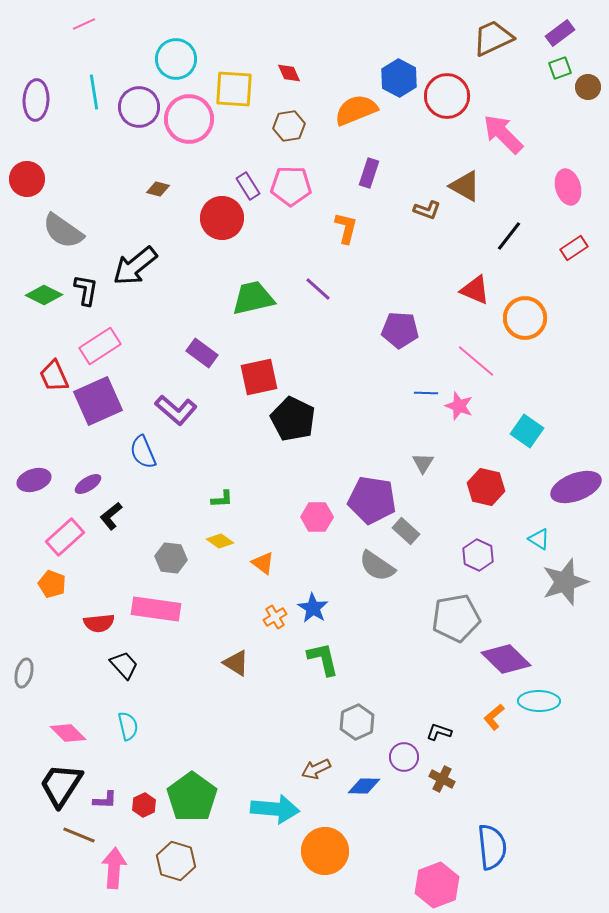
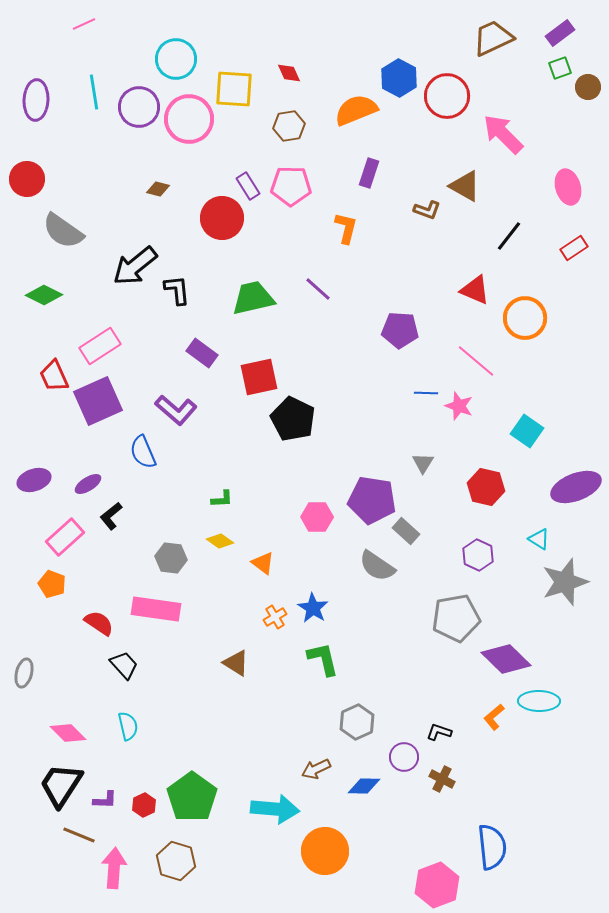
black L-shape at (86, 290): moved 91 px right; rotated 16 degrees counterclockwise
red semicircle at (99, 623): rotated 140 degrees counterclockwise
